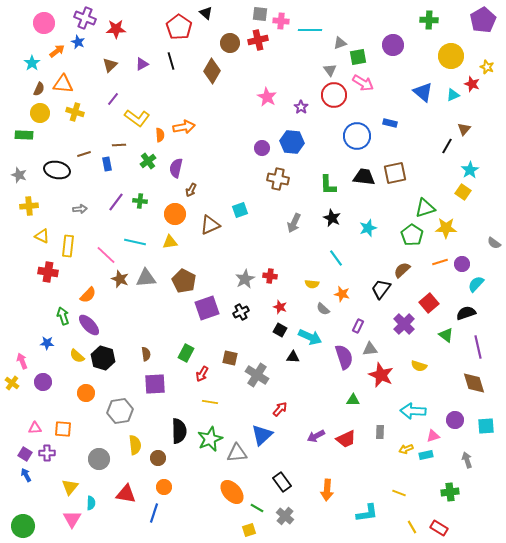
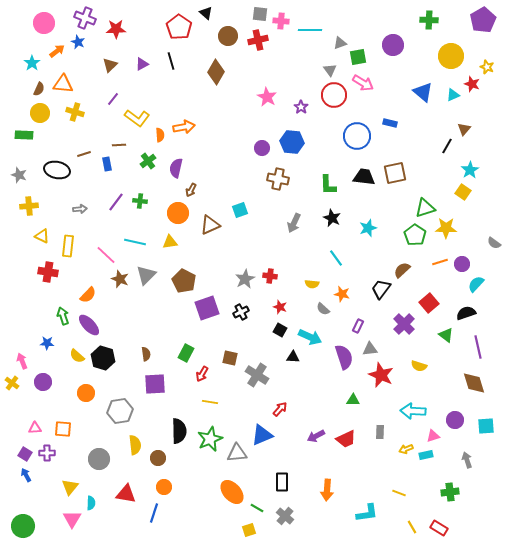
brown circle at (230, 43): moved 2 px left, 7 px up
brown diamond at (212, 71): moved 4 px right, 1 px down
orange circle at (175, 214): moved 3 px right, 1 px up
green pentagon at (412, 235): moved 3 px right
gray triangle at (146, 278): moved 3 px up; rotated 40 degrees counterclockwise
blue triangle at (262, 435): rotated 20 degrees clockwise
black rectangle at (282, 482): rotated 36 degrees clockwise
